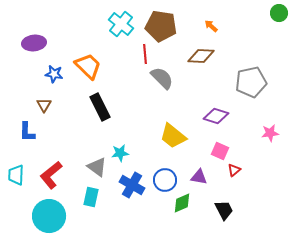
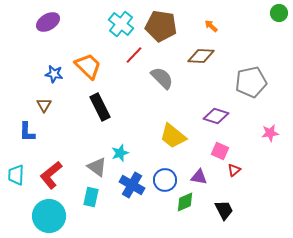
purple ellipse: moved 14 px right, 21 px up; rotated 25 degrees counterclockwise
red line: moved 11 px left, 1 px down; rotated 48 degrees clockwise
cyan star: rotated 12 degrees counterclockwise
green diamond: moved 3 px right, 1 px up
